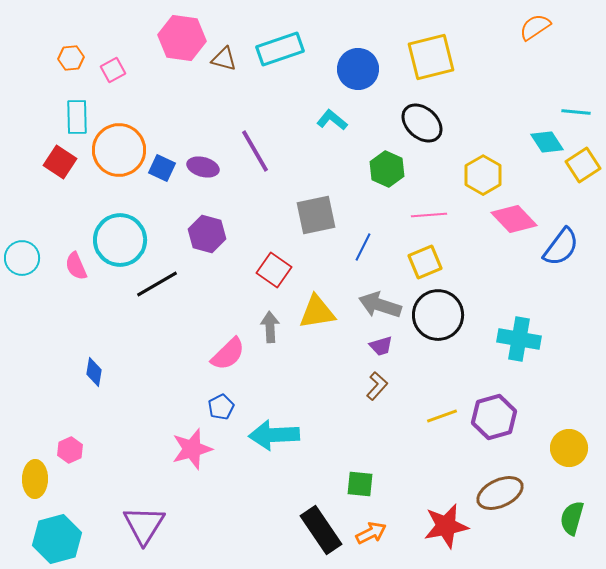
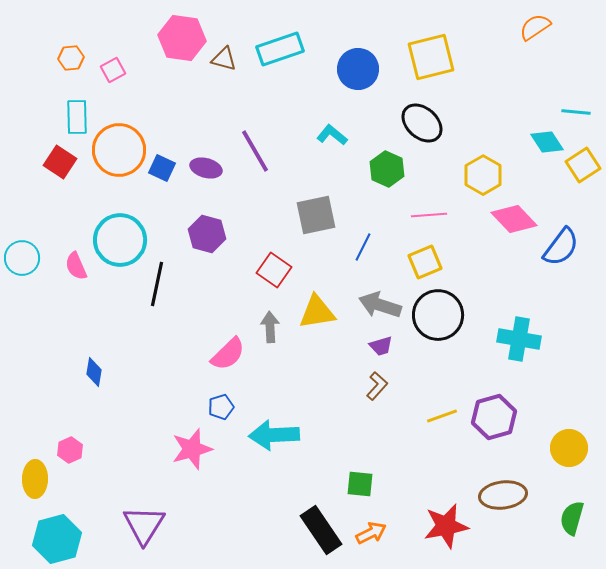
cyan L-shape at (332, 120): moved 15 px down
purple ellipse at (203, 167): moved 3 px right, 1 px down
black line at (157, 284): rotated 48 degrees counterclockwise
blue pentagon at (221, 407): rotated 10 degrees clockwise
brown ellipse at (500, 493): moved 3 px right, 2 px down; rotated 18 degrees clockwise
